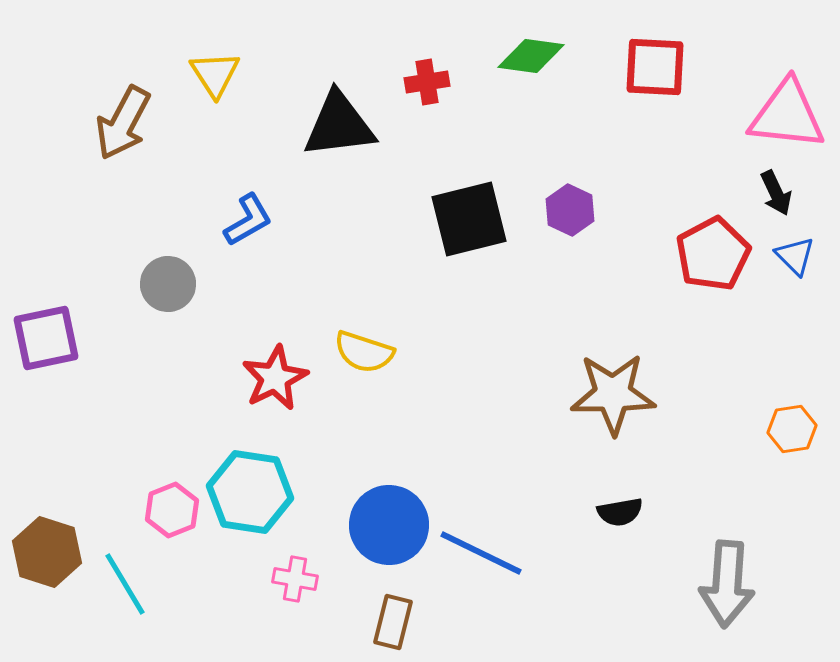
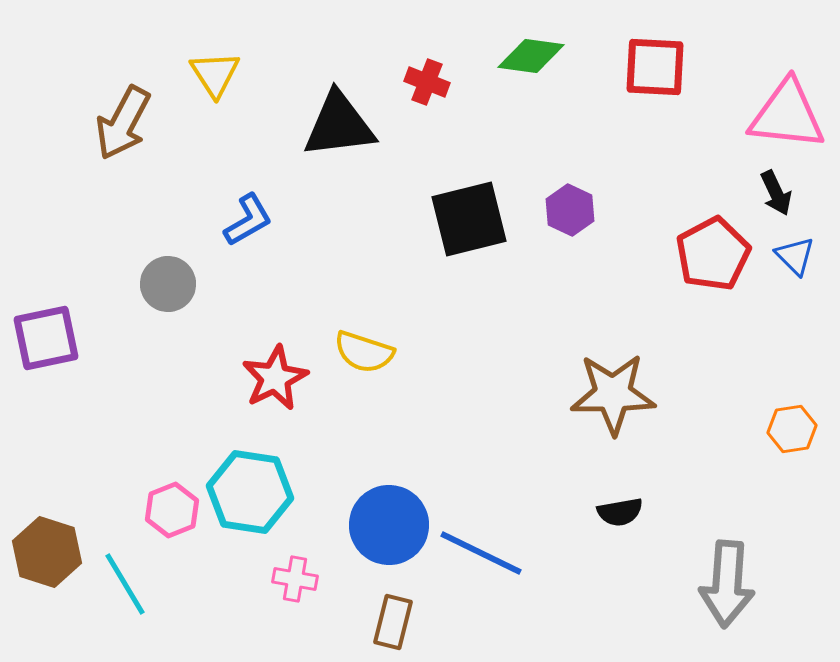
red cross: rotated 30 degrees clockwise
